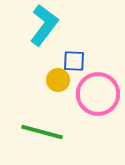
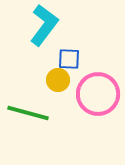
blue square: moved 5 px left, 2 px up
green line: moved 14 px left, 19 px up
